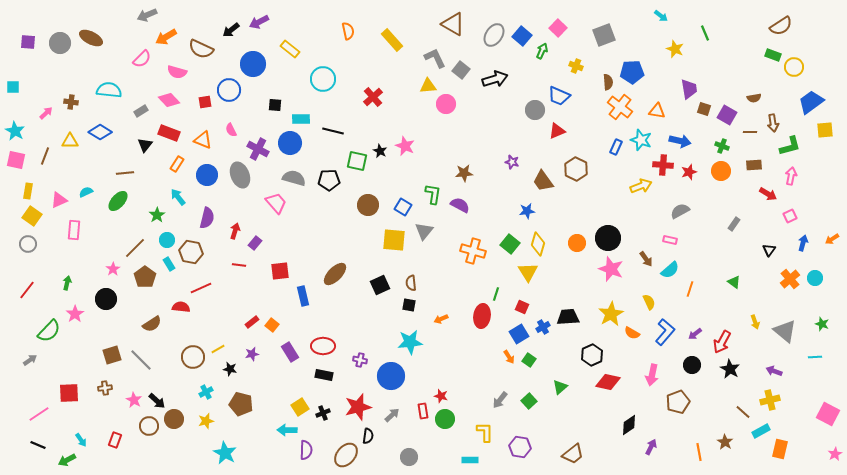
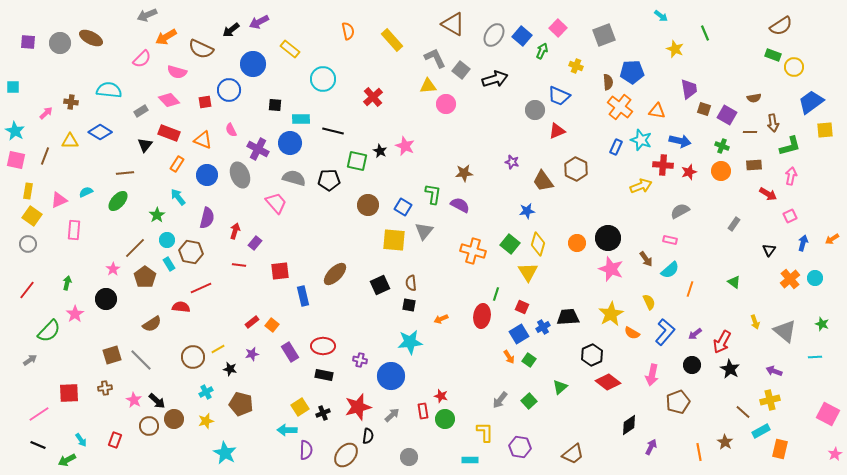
red diamond at (608, 382): rotated 25 degrees clockwise
